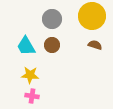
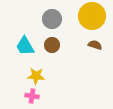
cyan trapezoid: moved 1 px left
yellow star: moved 6 px right, 1 px down
